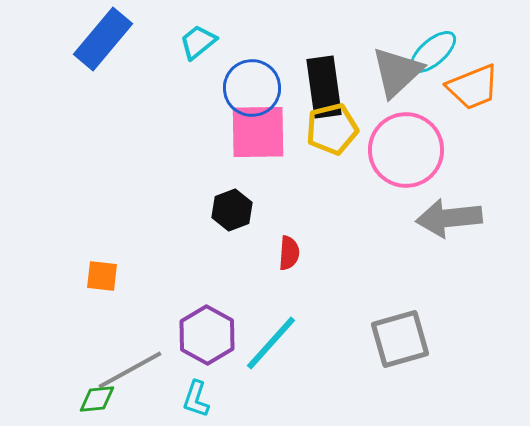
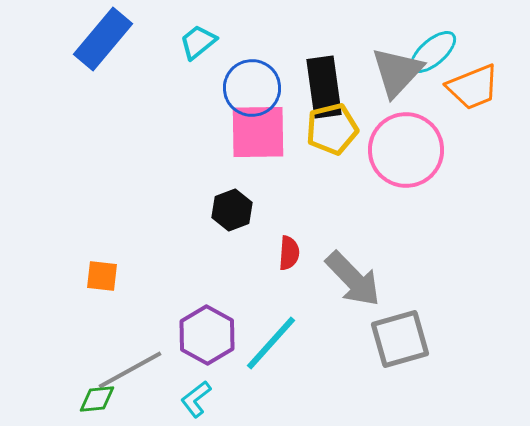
gray triangle: rotated 4 degrees counterclockwise
gray arrow: moved 96 px left, 61 px down; rotated 128 degrees counterclockwise
cyan L-shape: rotated 33 degrees clockwise
